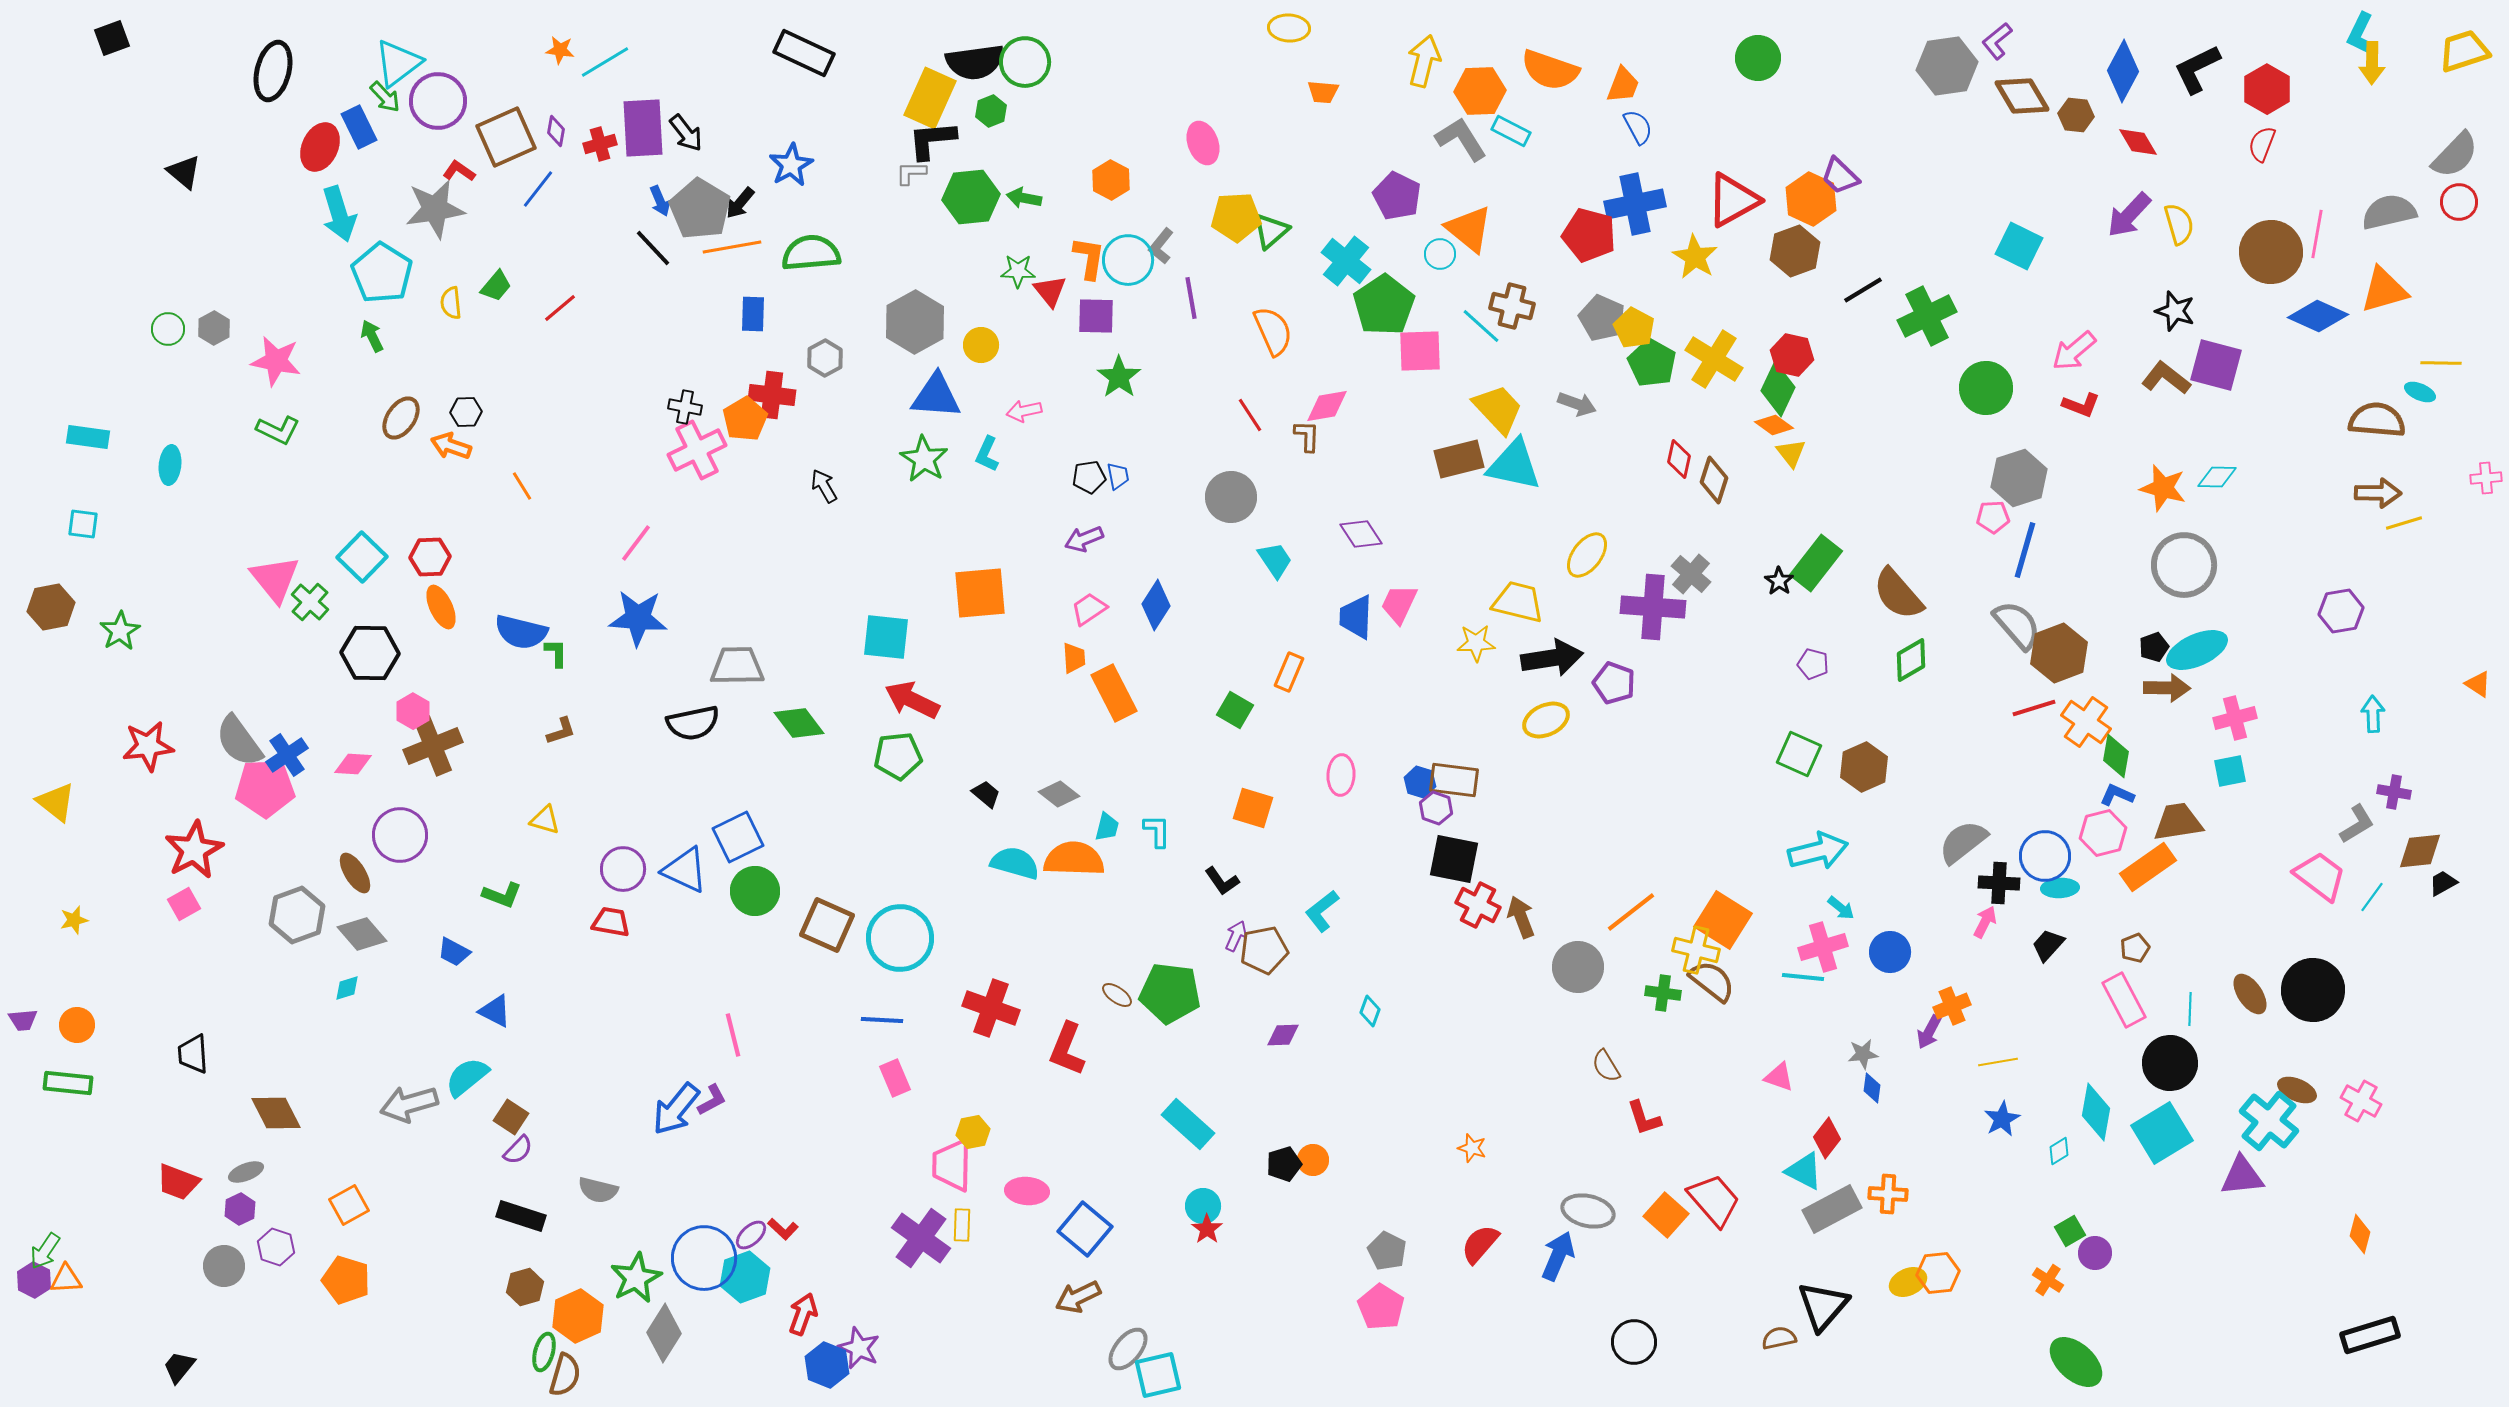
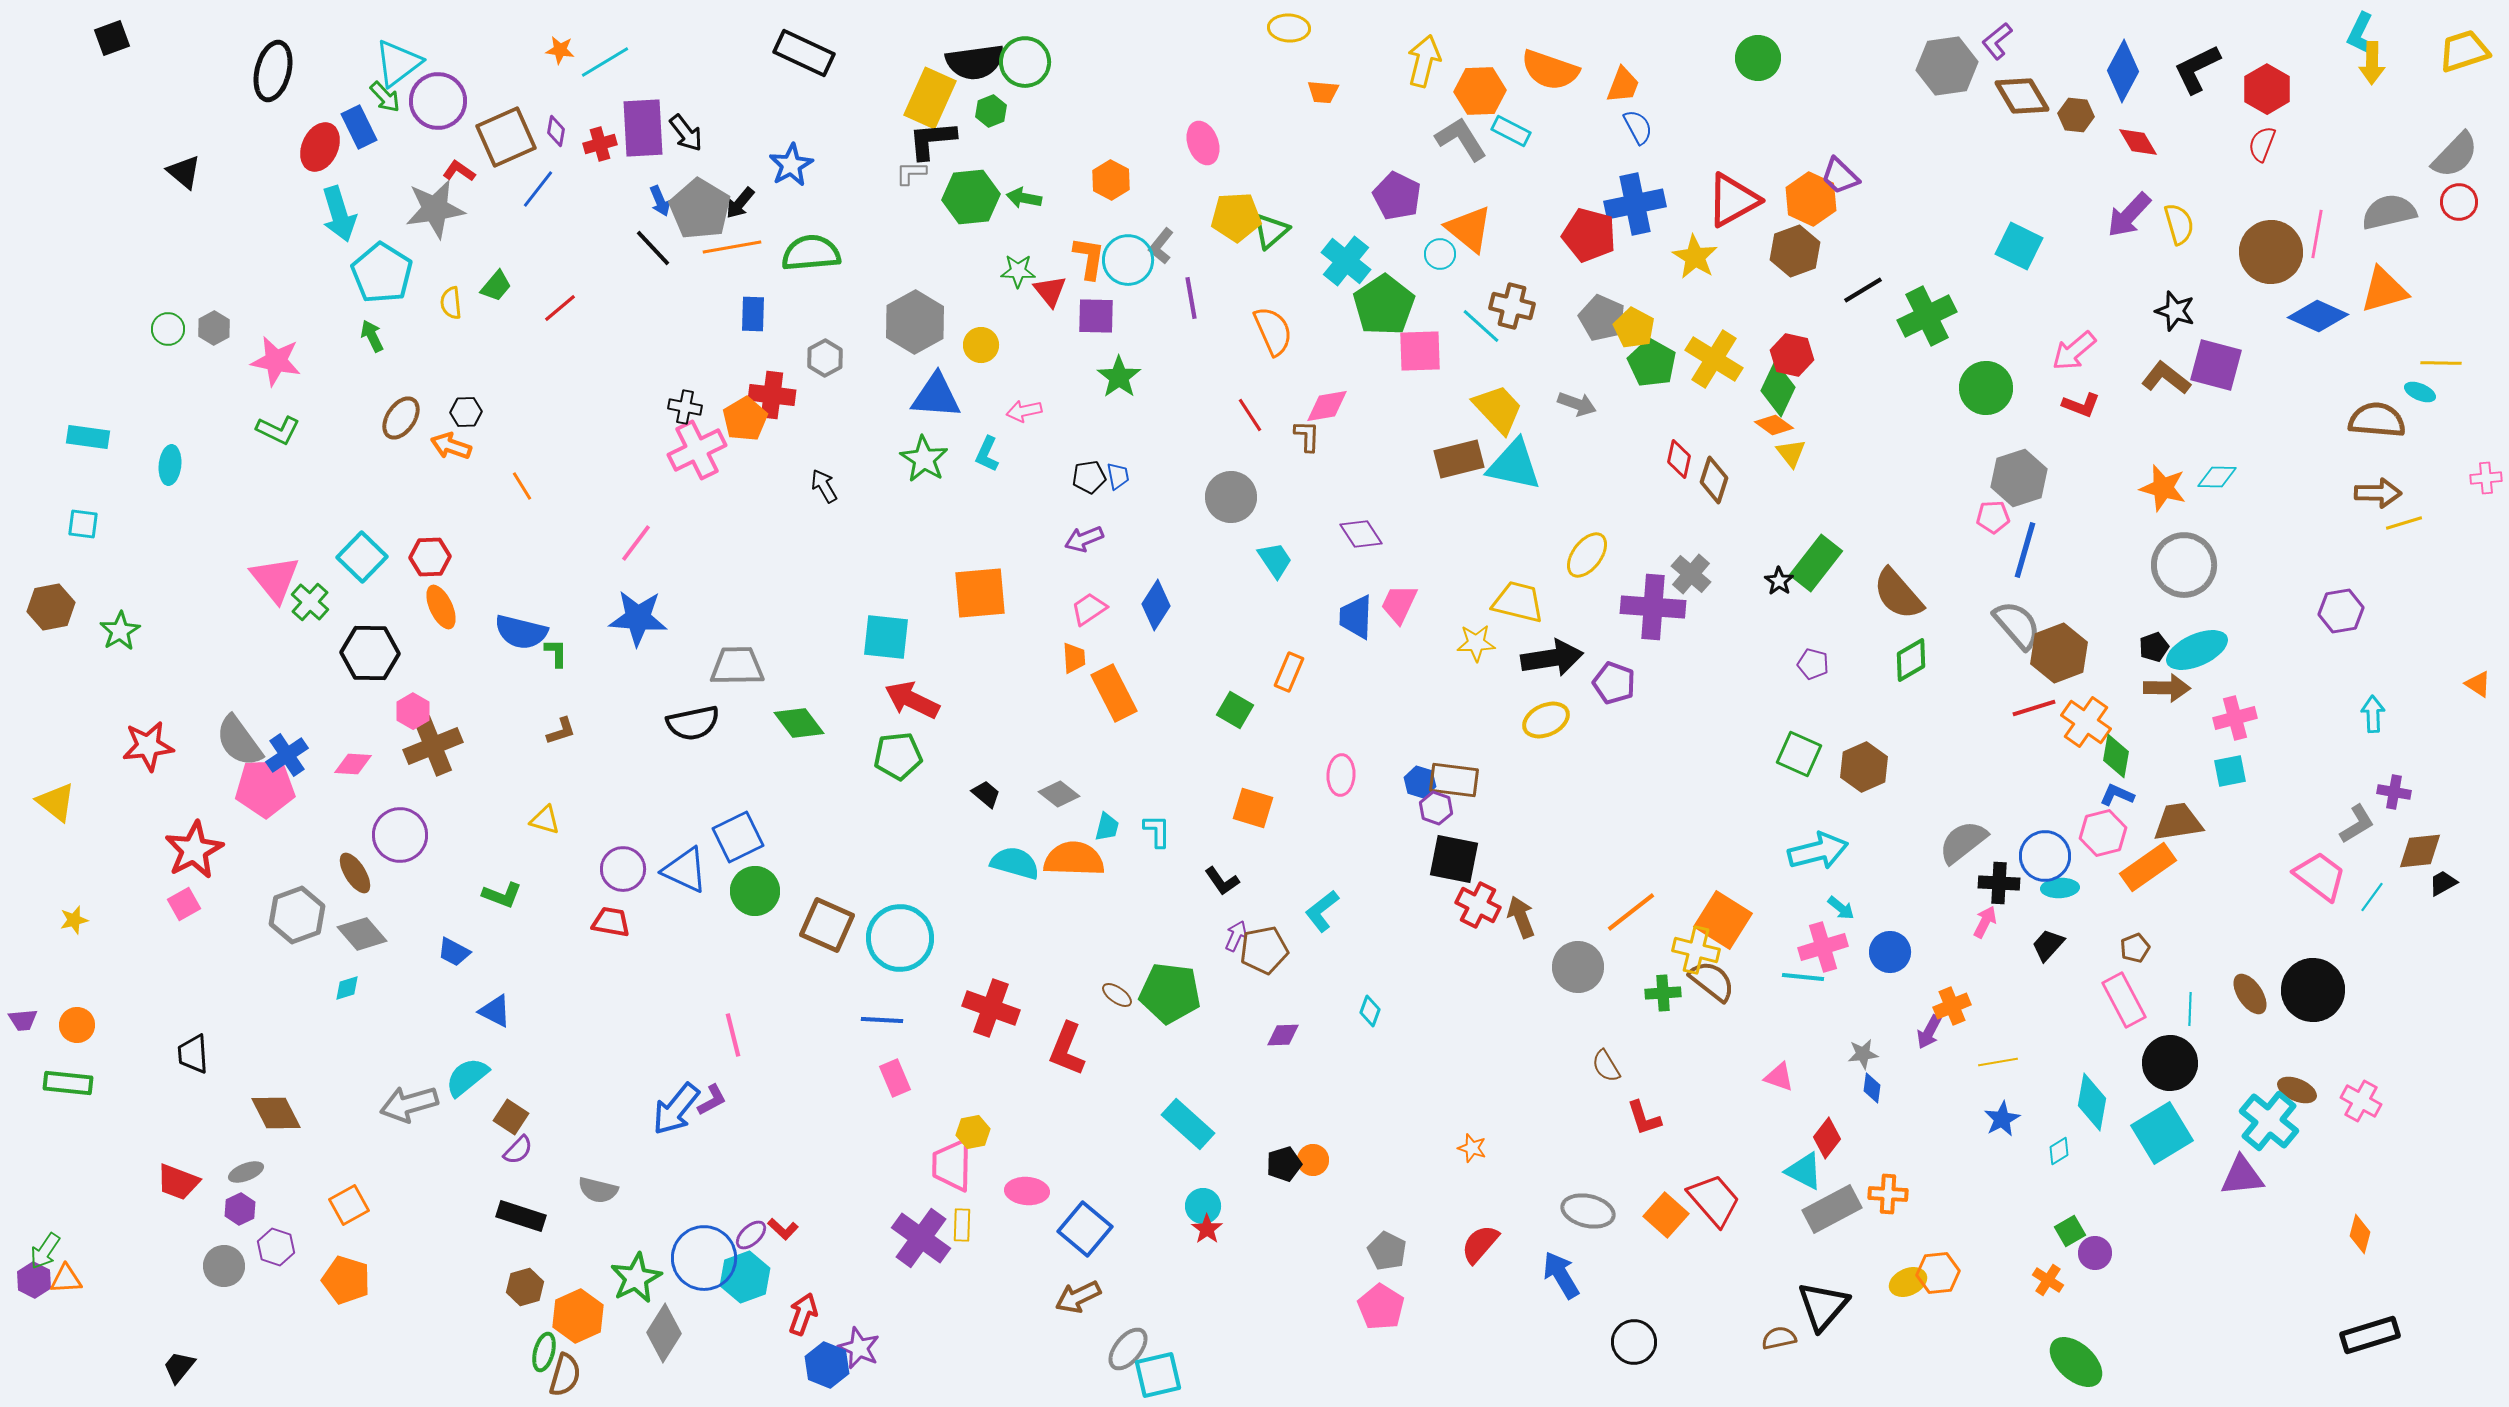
green cross at (1663, 993): rotated 12 degrees counterclockwise
cyan diamond at (2096, 1112): moved 4 px left, 10 px up
blue arrow at (1558, 1256): moved 3 px right, 19 px down; rotated 54 degrees counterclockwise
